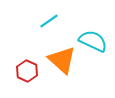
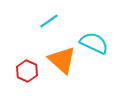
cyan semicircle: moved 1 px right, 2 px down
